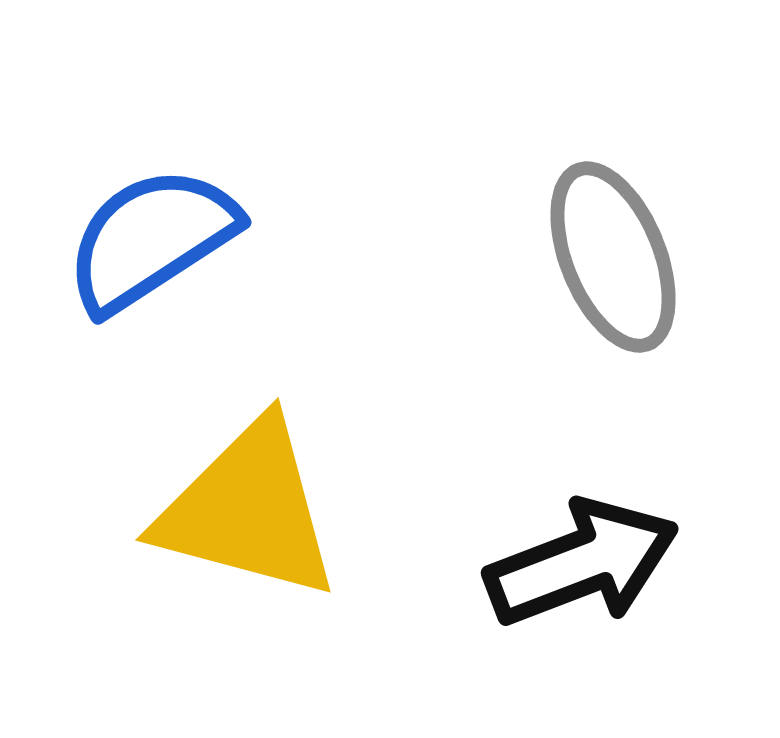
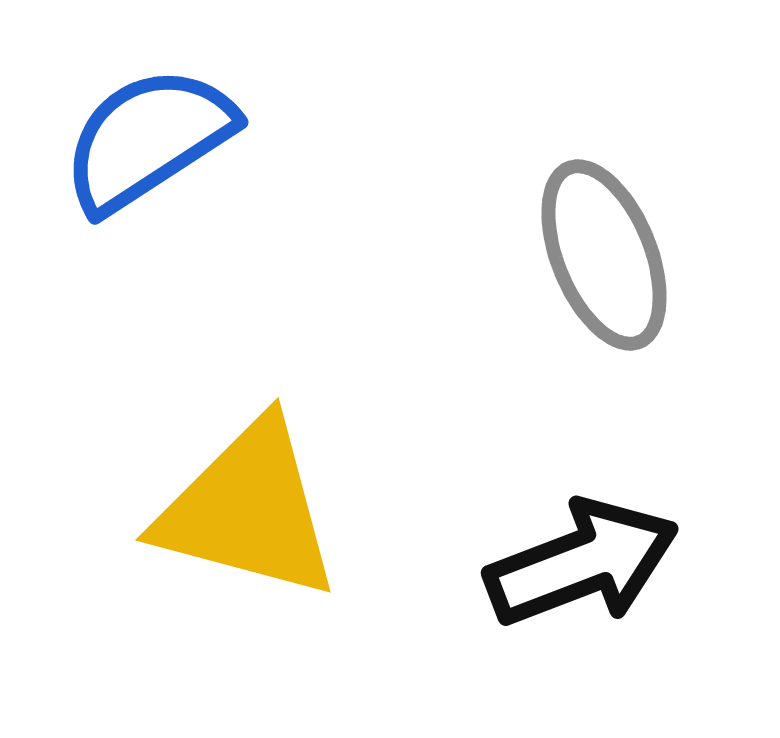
blue semicircle: moved 3 px left, 100 px up
gray ellipse: moved 9 px left, 2 px up
